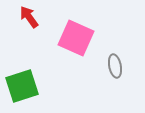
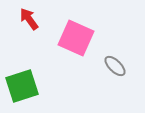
red arrow: moved 2 px down
gray ellipse: rotated 35 degrees counterclockwise
